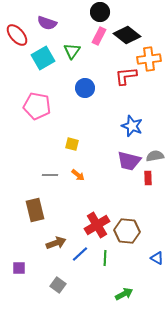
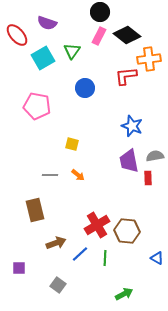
purple trapezoid: rotated 65 degrees clockwise
